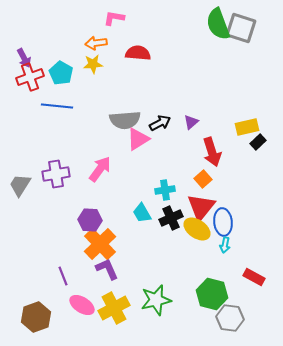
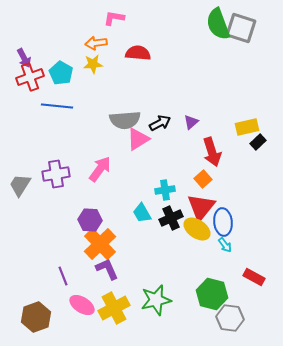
cyan arrow: rotated 49 degrees counterclockwise
